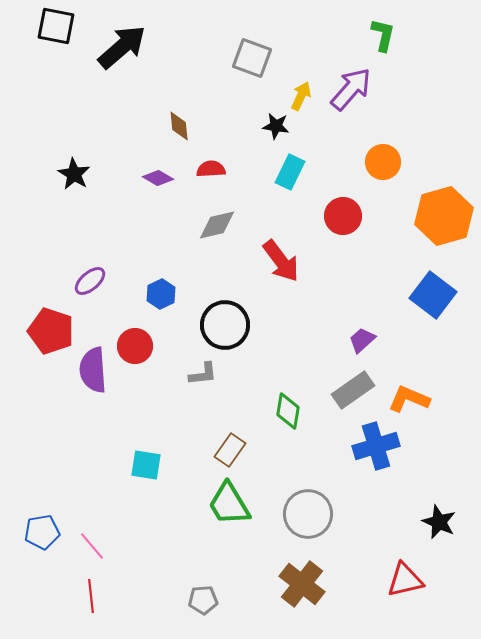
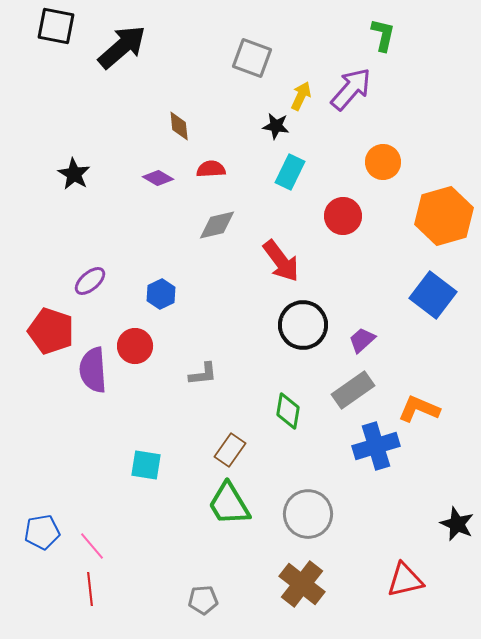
black circle at (225, 325): moved 78 px right
orange L-shape at (409, 399): moved 10 px right, 10 px down
black star at (439, 522): moved 18 px right, 2 px down
red line at (91, 596): moved 1 px left, 7 px up
